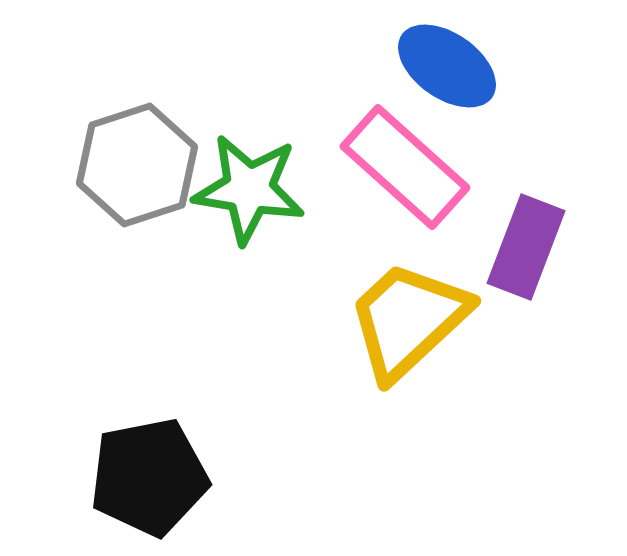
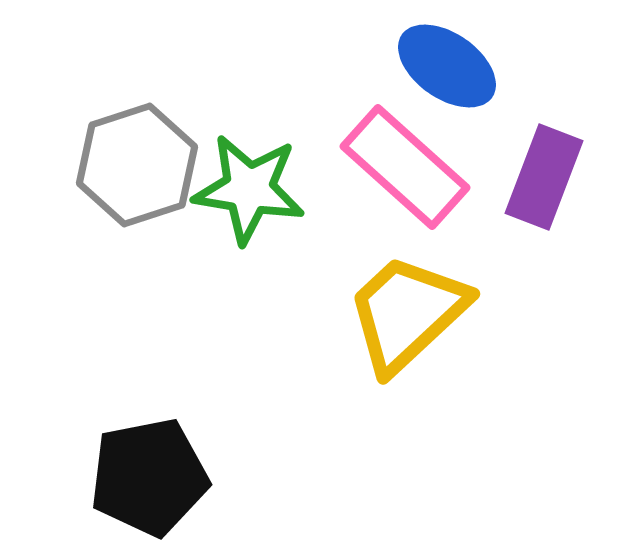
purple rectangle: moved 18 px right, 70 px up
yellow trapezoid: moved 1 px left, 7 px up
